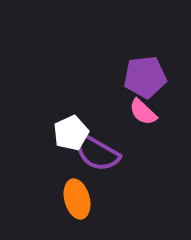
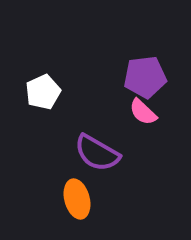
white pentagon: moved 28 px left, 41 px up
